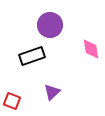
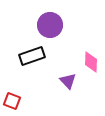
pink diamond: moved 13 px down; rotated 10 degrees clockwise
purple triangle: moved 16 px right, 11 px up; rotated 30 degrees counterclockwise
